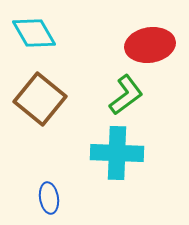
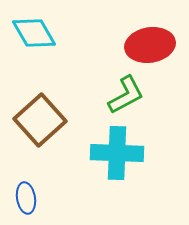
green L-shape: rotated 9 degrees clockwise
brown square: moved 21 px down; rotated 9 degrees clockwise
blue ellipse: moved 23 px left
